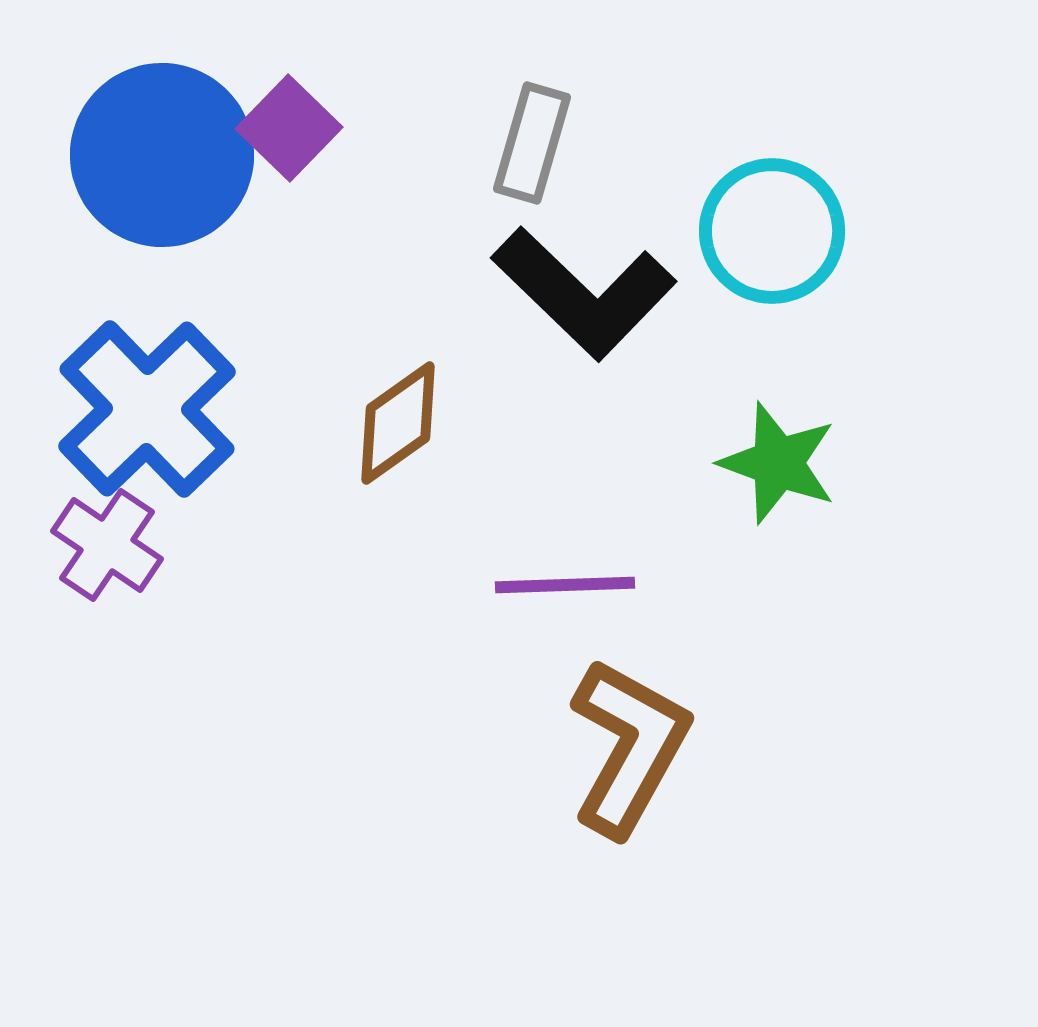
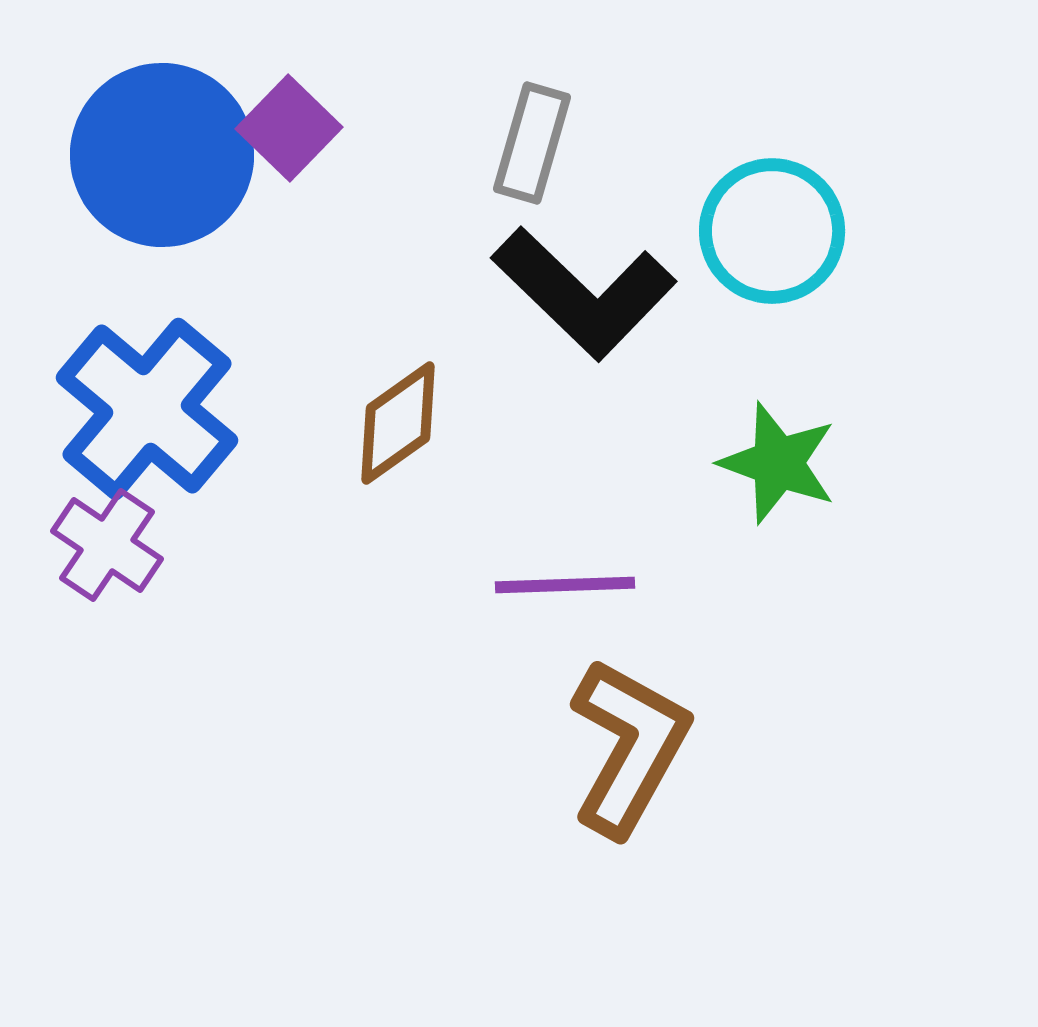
blue cross: rotated 6 degrees counterclockwise
